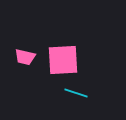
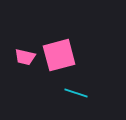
pink square: moved 4 px left, 5 px up; rotated 12 degrees counterclockwise
